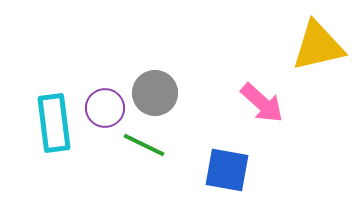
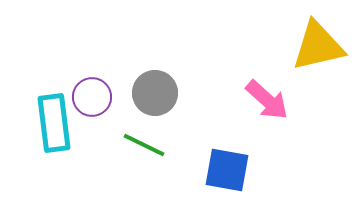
pink arrow: moved 5 px right, 3 px up
purple circle: moved 13 px left, 11 px up
